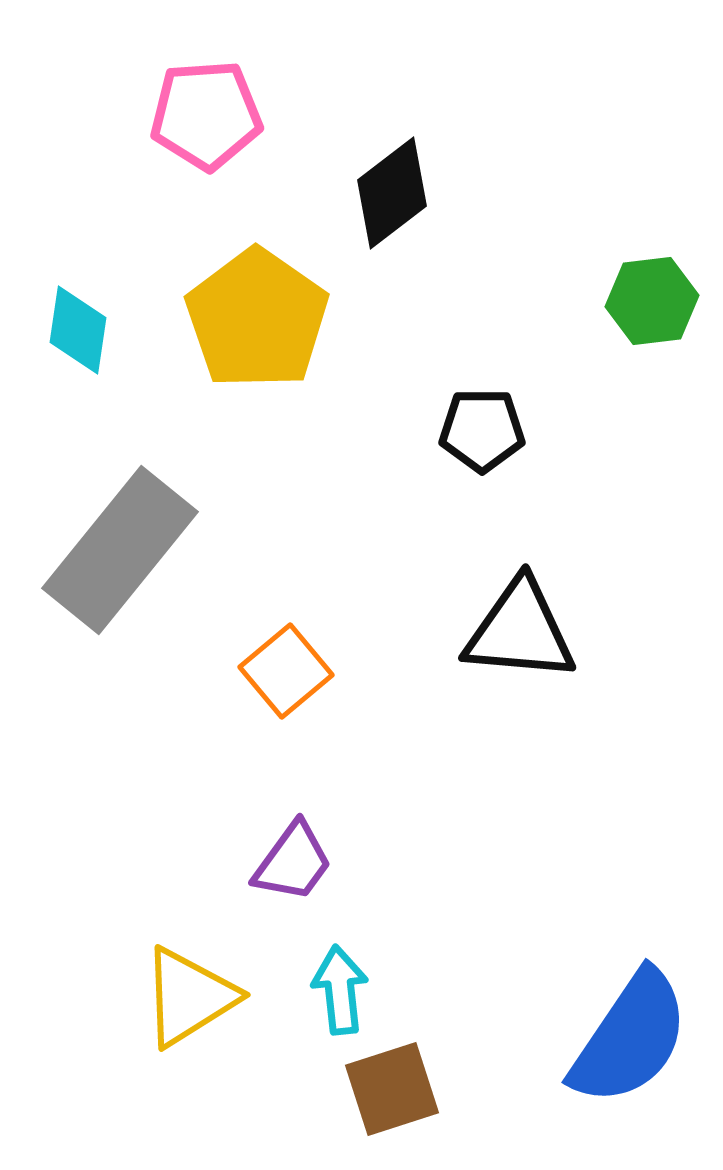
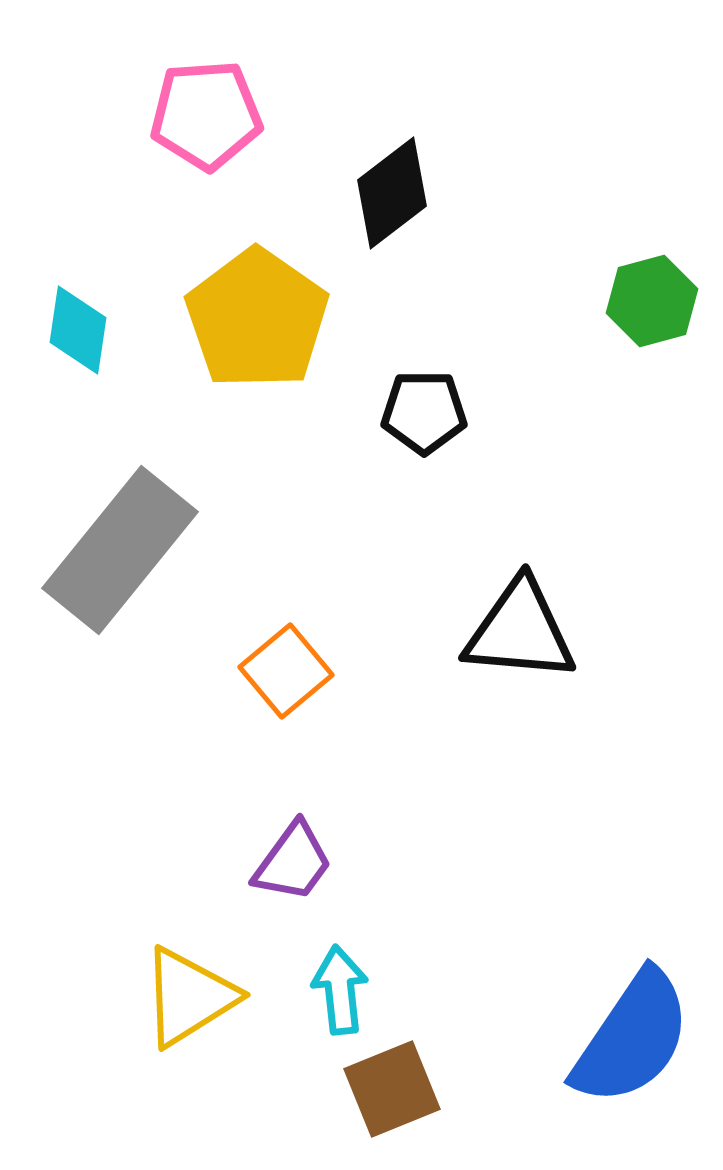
green hexagon: rotated 8 degrees counterclockwise
black pentagon: moved 58 px left, 18 px up
blue semicircle: moved 2 px right
brown square: rotated 4 degrees counterclockwise
